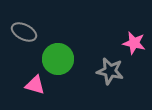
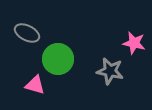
gray ellipse: moved 3 px right, 1 px down
